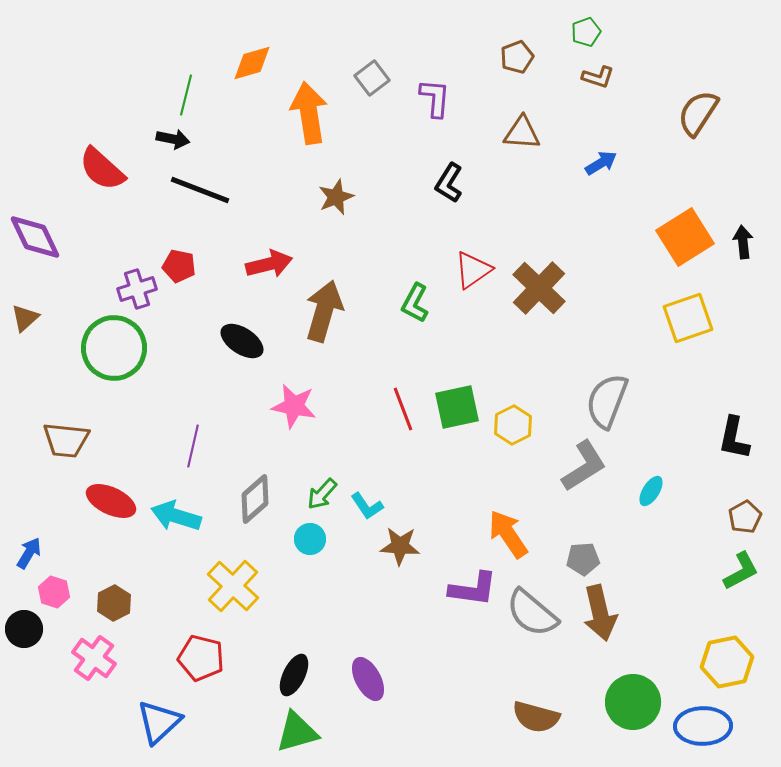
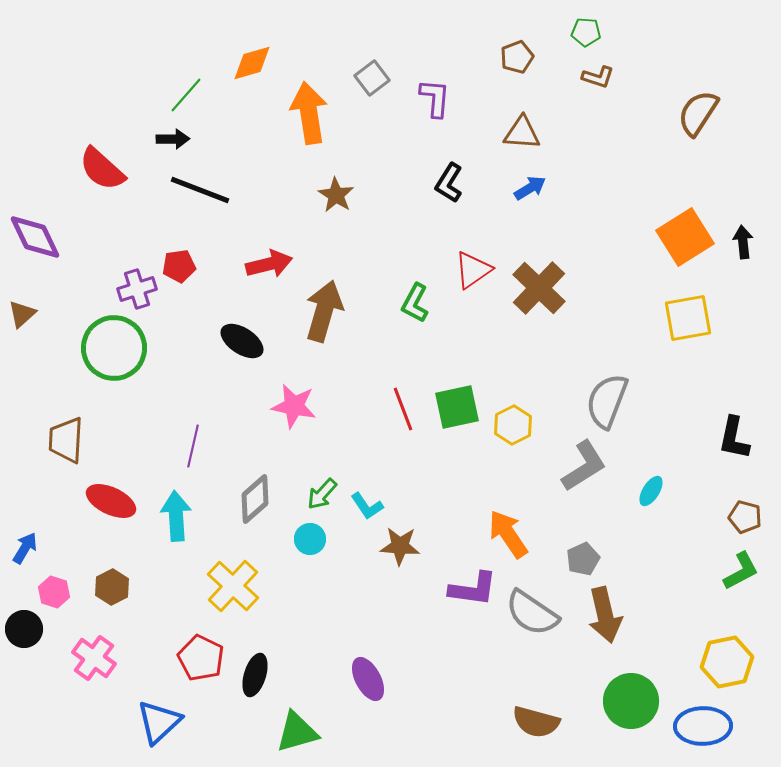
green pentagon at (586, 32): rotated 24 degrees clockwise
green line at (186, 95): rotated 27 degrees clockwise
black arrow at (173, 139): rotated 12 degrees counterclockwise
blue arrow at (601, 163): moved 71 px left, 25 px down
brown star at (336, 197): moved 2 px up; rotated 18 degrees counterclockwise
red pentagon at (179, 266): rotated 20 degrees counterclockwise
brown triangle at (25, 318): moved 3 px left, 4 px up
yellow square at (688, 318): rotated 9 degrees clockwise
brown trapezoid at (66, 440): rotated 87 degrees clockwise
cyan arrow at (176, 516): rotated 69 degrees clockwise
brown pentagon at (745, 517): rotated 28 degrees counterclockwise
blue arrow at (29, 553): moved 4 px left, 5 px up
gray pentagon at (583, 559): rotated 20 degrees counterclockwise
brown hexagon at (114, 603): moved 2 px left, 16 px up
gray semicircle at (532, 613): rotated 6 degrees counterclockwise
brown arrow at (600, 613): moved 5 px right, 2 px down
red pentagon at (201, 658): rotated 12 degrees clockwise
black ellipse at (294, 675): moved 39 px left; rotated 9 degrees counterclockwise
green circle at (633, 702): moved 2 px left, 1 px up
brown semicircle at (536, 717): moved 5 px down
